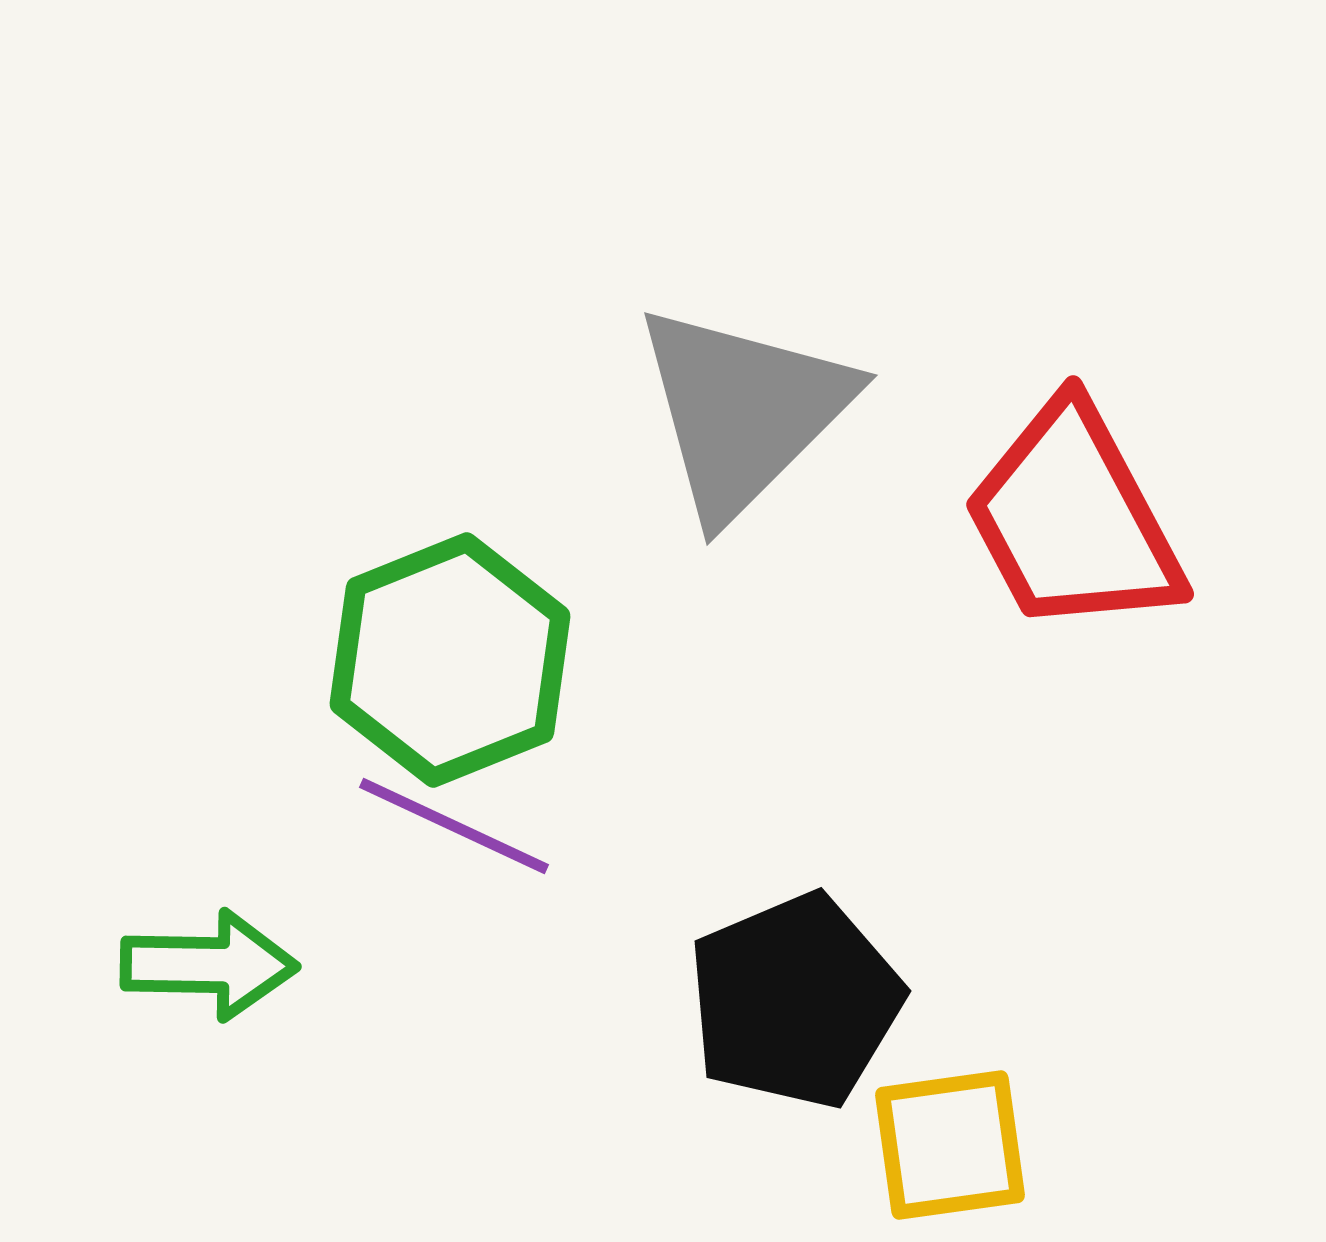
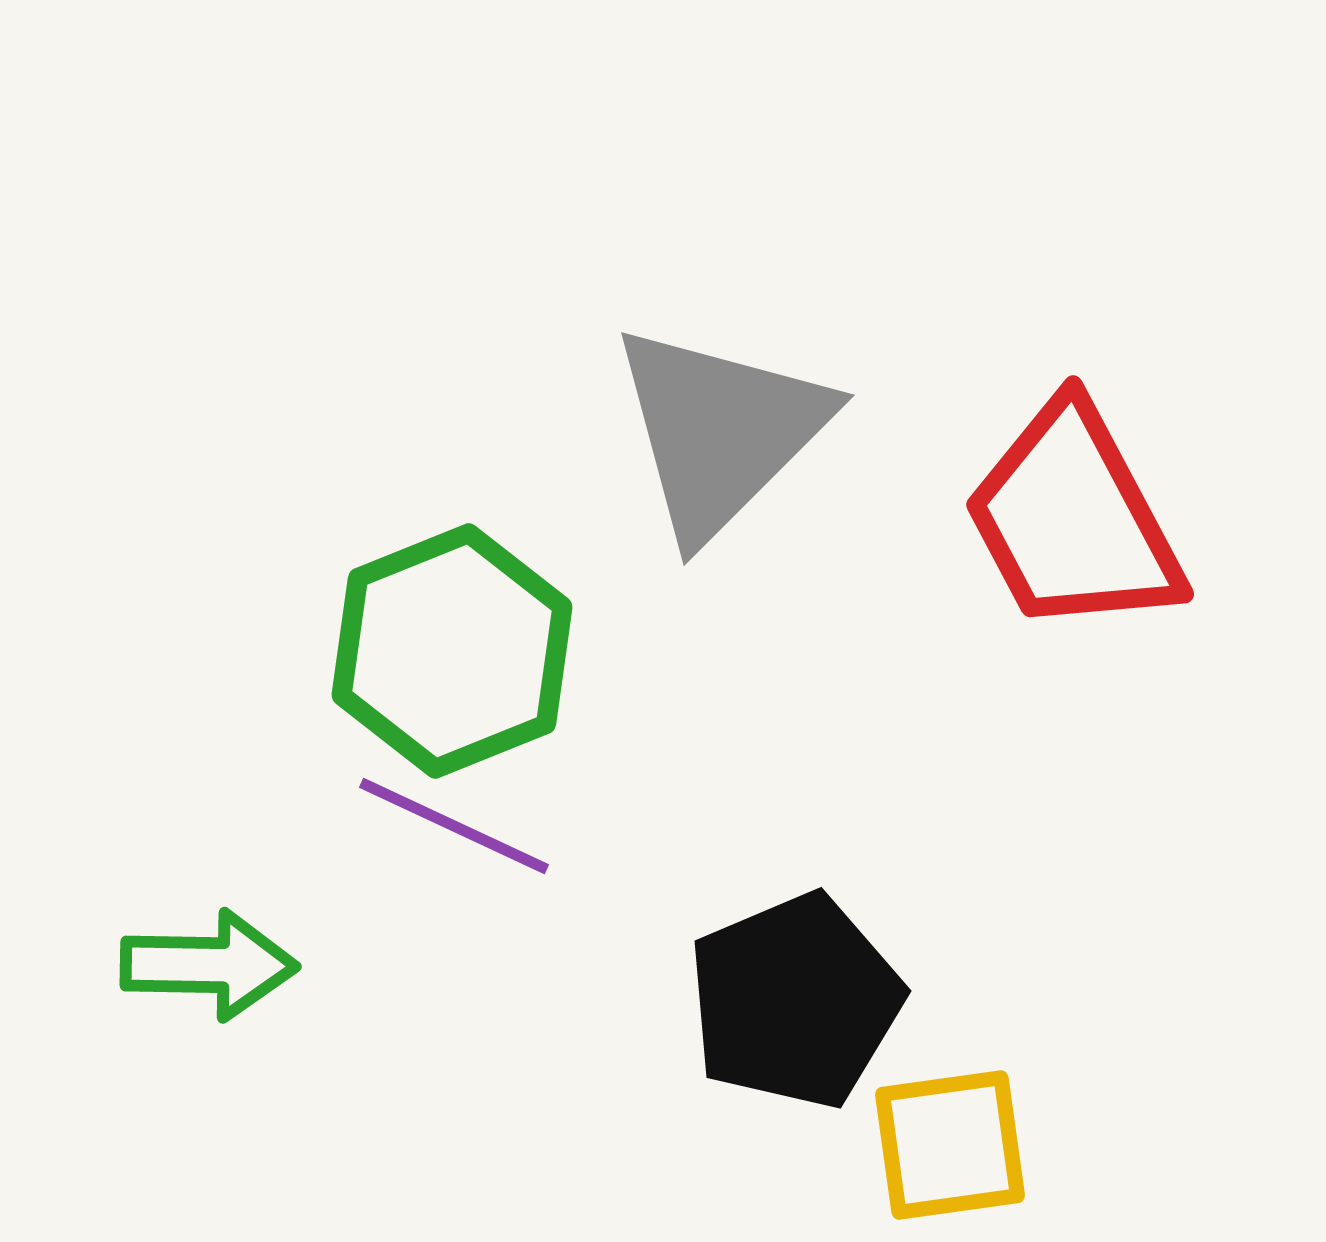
gray triangle: moved 23 px left, 20 px down
green hexagon: moved 2 px right, 9 px up
